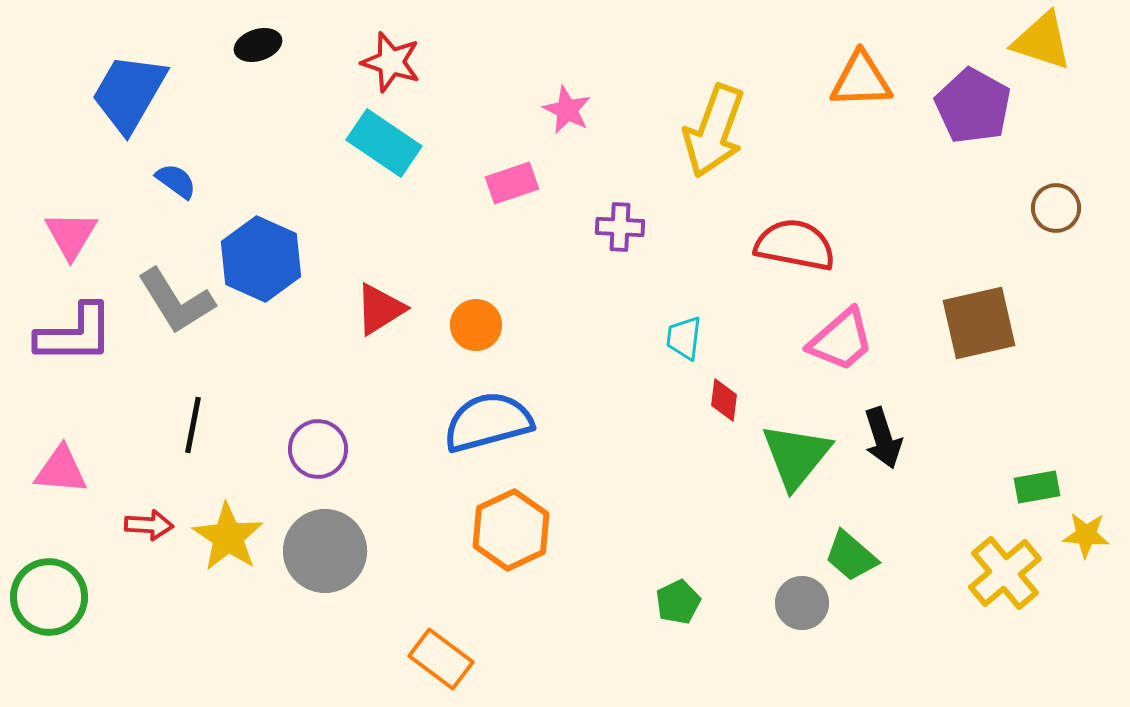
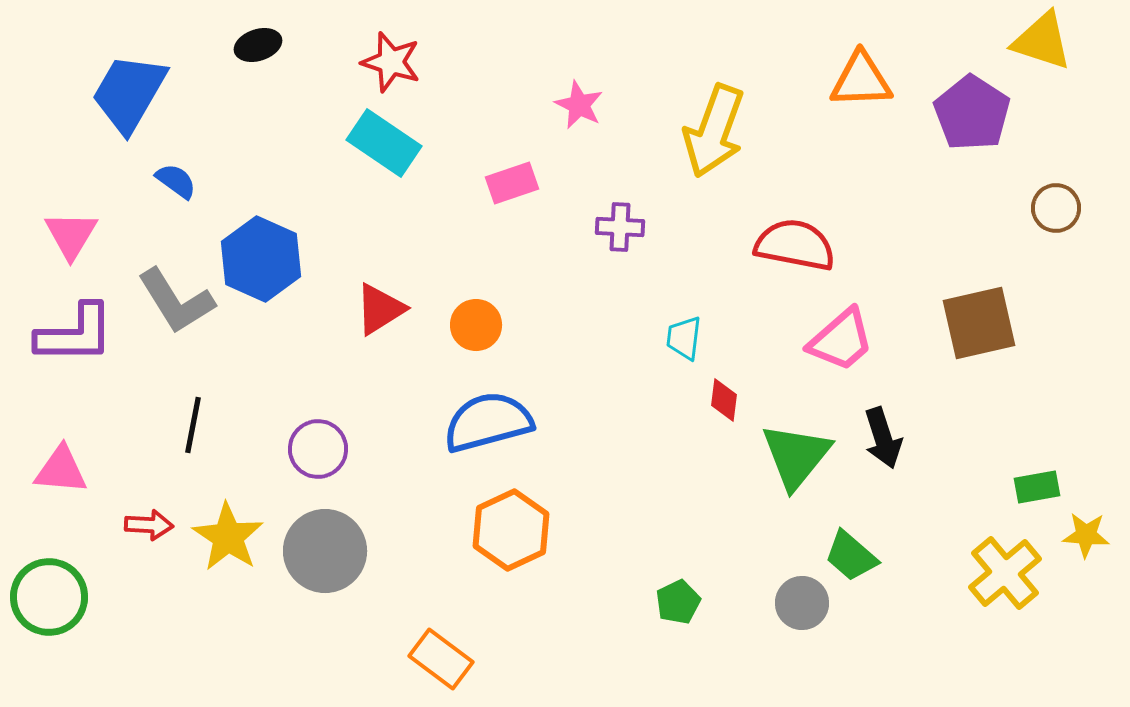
purple pentagon at (973, 106): moved 1 px left, 7 px down; rotated 4 degrees clockwise
pink star at (567, 110): moved 12 px right, 5 px up
